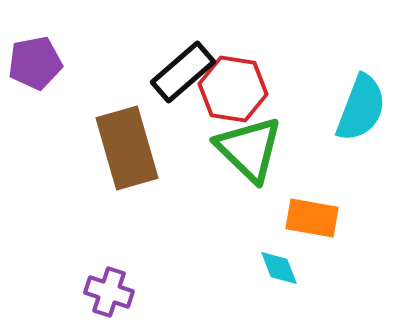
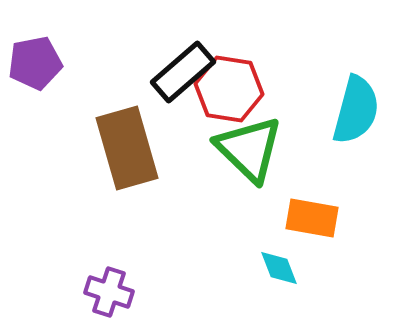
red hexagon: moved 4 px left
cyan semicircle: moved 5 px left, 2 px down; rotated 6 degrees counterclockwise
